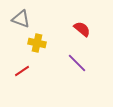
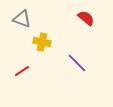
gray triangle: moved 1 px right
red semicircle: moved 4 px right, 11 px up
yellow cross: moved 5 px right, 1 px up
